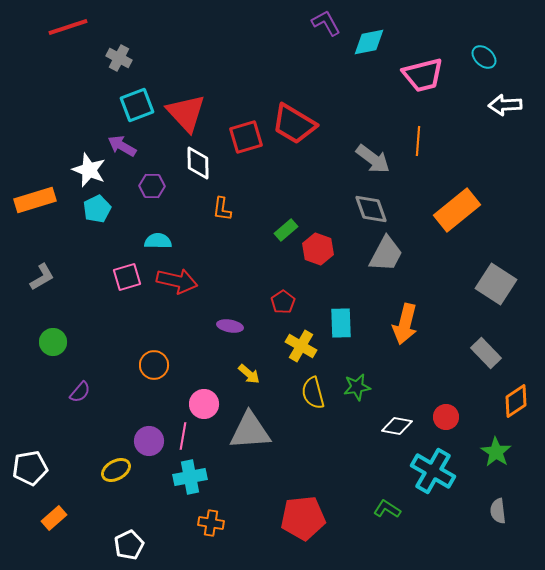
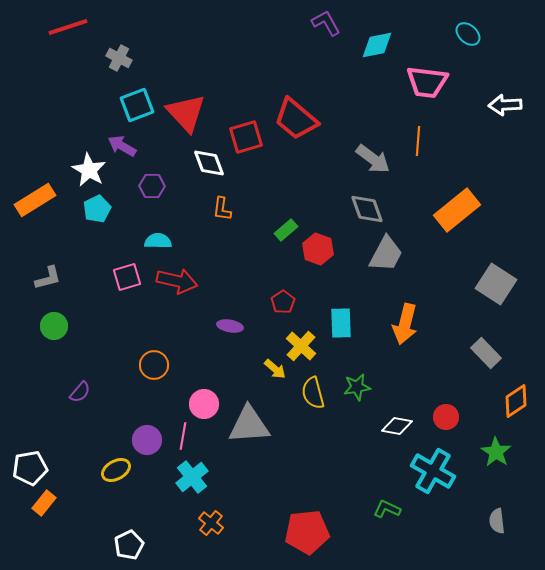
cyan diamond at (369, 42): moved 8 px right, 3 px down
cyan ellipse at (484, 57): moved 16 px left, 23 px up
pink trapezoid at (423, 75): moved 4 px right, 7 px down; rotated 21 degrees clockwise
red trapezoid at (294, 124): moved 2 px right, 5 px up; rotated 9 degrees clockwise
white diamond at (198, 163): moved 11 px right; rotated 20 degrees counterclockwise
white star at (89, 170): rotated 8 degrees clockwise
orange rectangle at (35, 200): rotated 15 degrees counterclockwise
gray diamond at (371, 209): moved 4 px left
gray L-shape at (42, 277): moved 6 px right, 1 px down; rotated 16 degrees clockwise
green circle at (53, 342): moved 1 px right, 16 px up
yellow cross at (301, 346): rotated 12 degrees clockwise
yellow arrow at (249, 374): moved 26 px right, 5 px up
gray triangle at (250, 431): moved 1 px left, 6 px up
purple circle at (149, 441): moved 2 px left, 1 px up
cyan cross at (190, 477): moved 2 px right; rotated 28 degrees counterclockwise
green L-shape at (387, 509): rotated 8 degrees counterclockwise
gray semicircle at (498, 511): moved 1 px left, 10 px down
orange rectangle at (54, 518): moved 10 px left, 15 px up; rotated 10 degrees counterclockwise
red pentagon at (303, 518): moved 4 px right, 14 px down
orange cross at (211, 523): rotated 30 degrees clockwise
